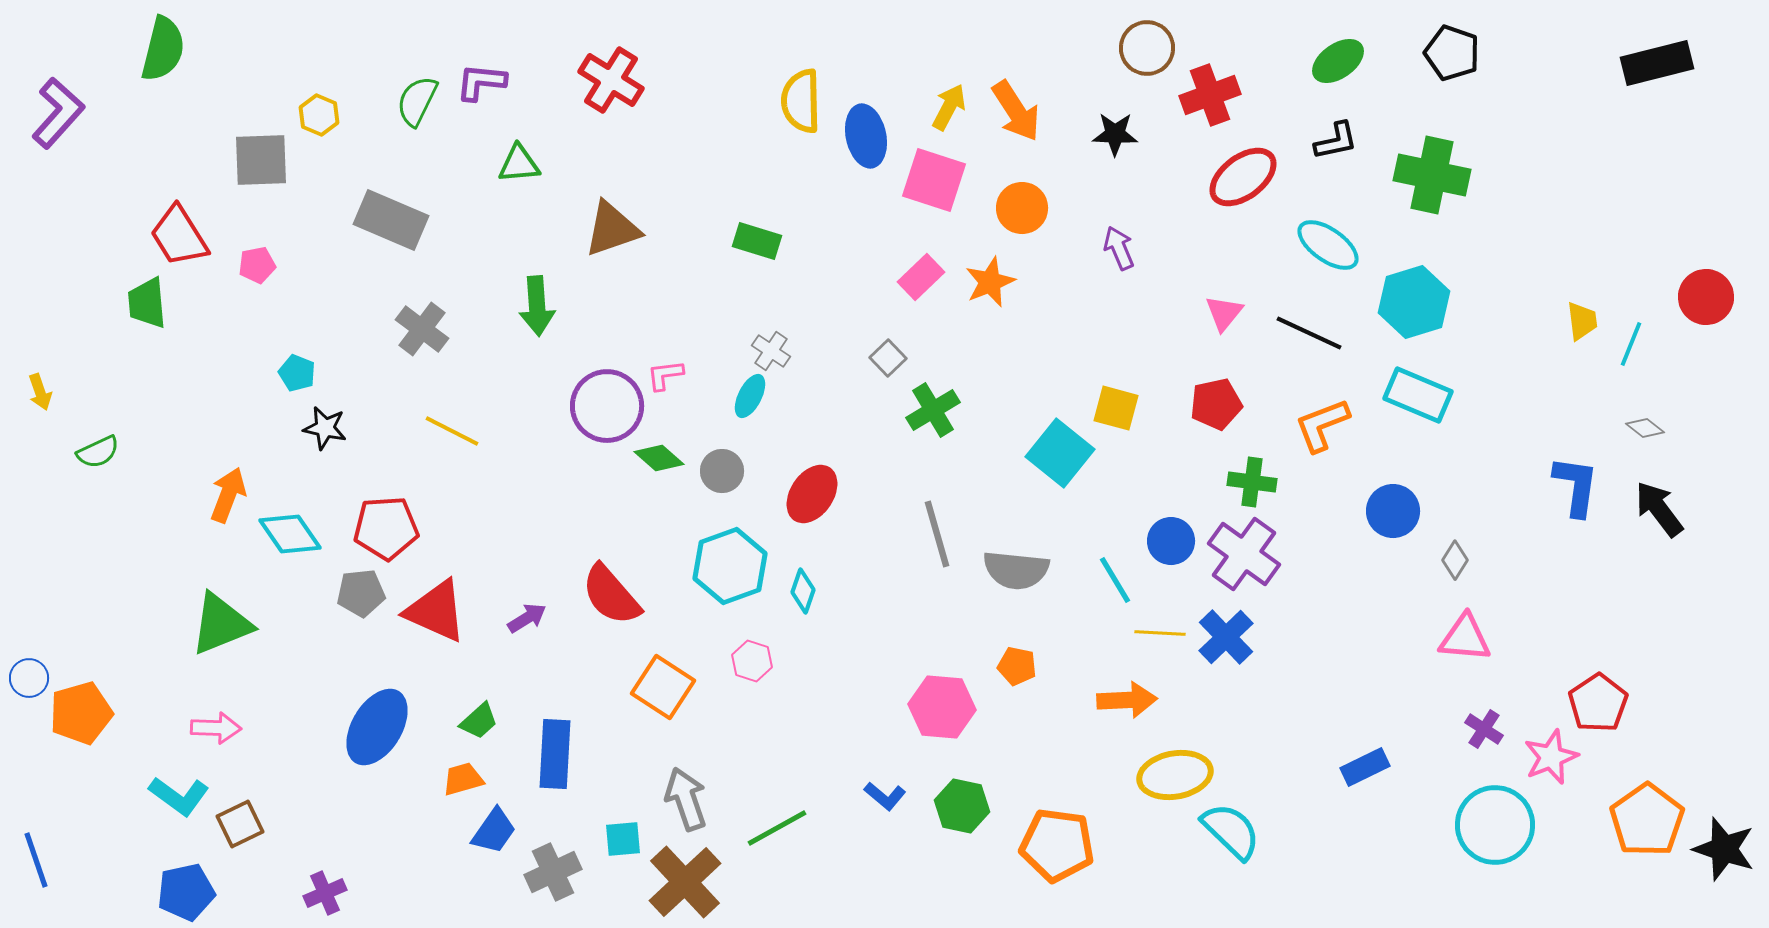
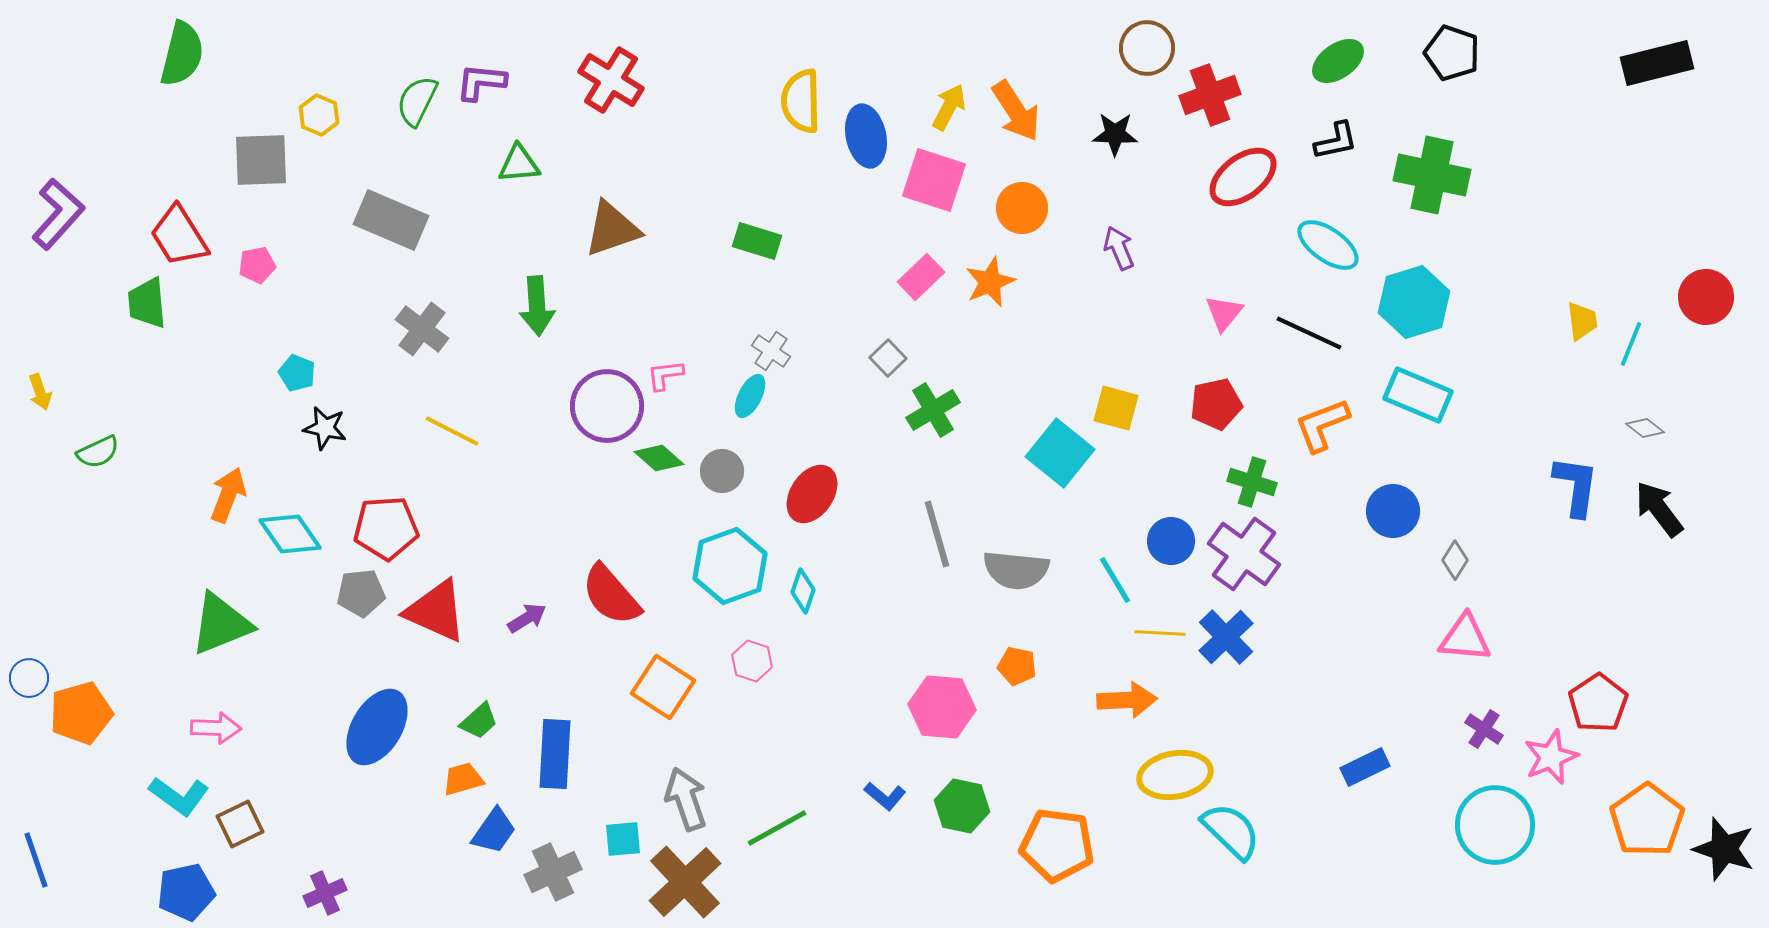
green semicircle at (163, 49): moved 19 px right, 5 px down
purple L-shape at (58, 113): moved 101 px down
green cross at (1252, 482): rotated 9 degrees clockwise
